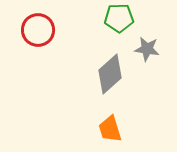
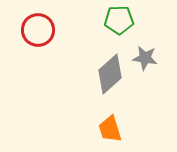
green pentagon: moved 2 px down
gray star: moved 2 px left, 9 px down
